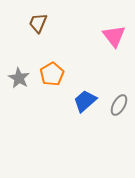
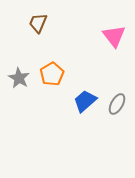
gray ellipse: moved 2 px left, 1 px up
